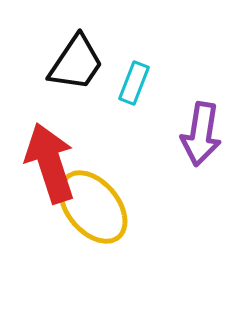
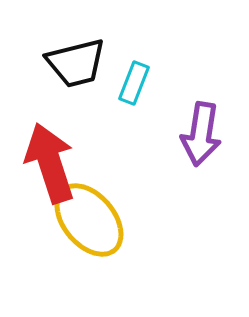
black trapezoid: rotated 42 degrees clockwise
yellow ellipse: moved 4 px left, 13 px down
